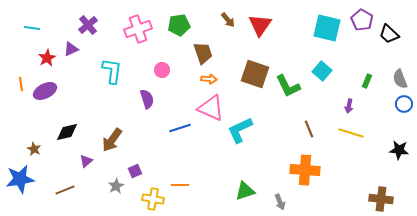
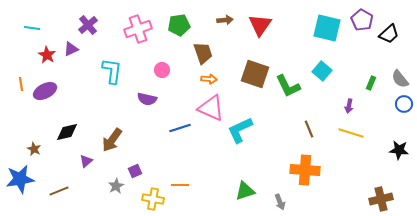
brown arrow at (228, 20): moved 3 px left; rotated 56 degrees counterclockwise
black trapezoid at (389, 34): rotated 85 degrees counterclockwise
red star at (47, 58): moved 3 px up; rotated 12 degrees counterclockwise
gray semicircle at (400, 79): rotated 18 degrees counterclockwise
green rectangle at (367, 81): moved 4 px right, 2 px down
purple semicircle at (147, 99): rotated 120 degrees clockwise
brown line at (65, 190): moved 6 px left, 1 px down
brown cross at (381, 199): rotated 20 degrees counterclockwise
